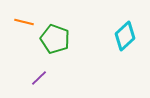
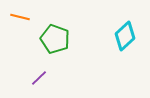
orange line: moved 4 px left, 5 px up
